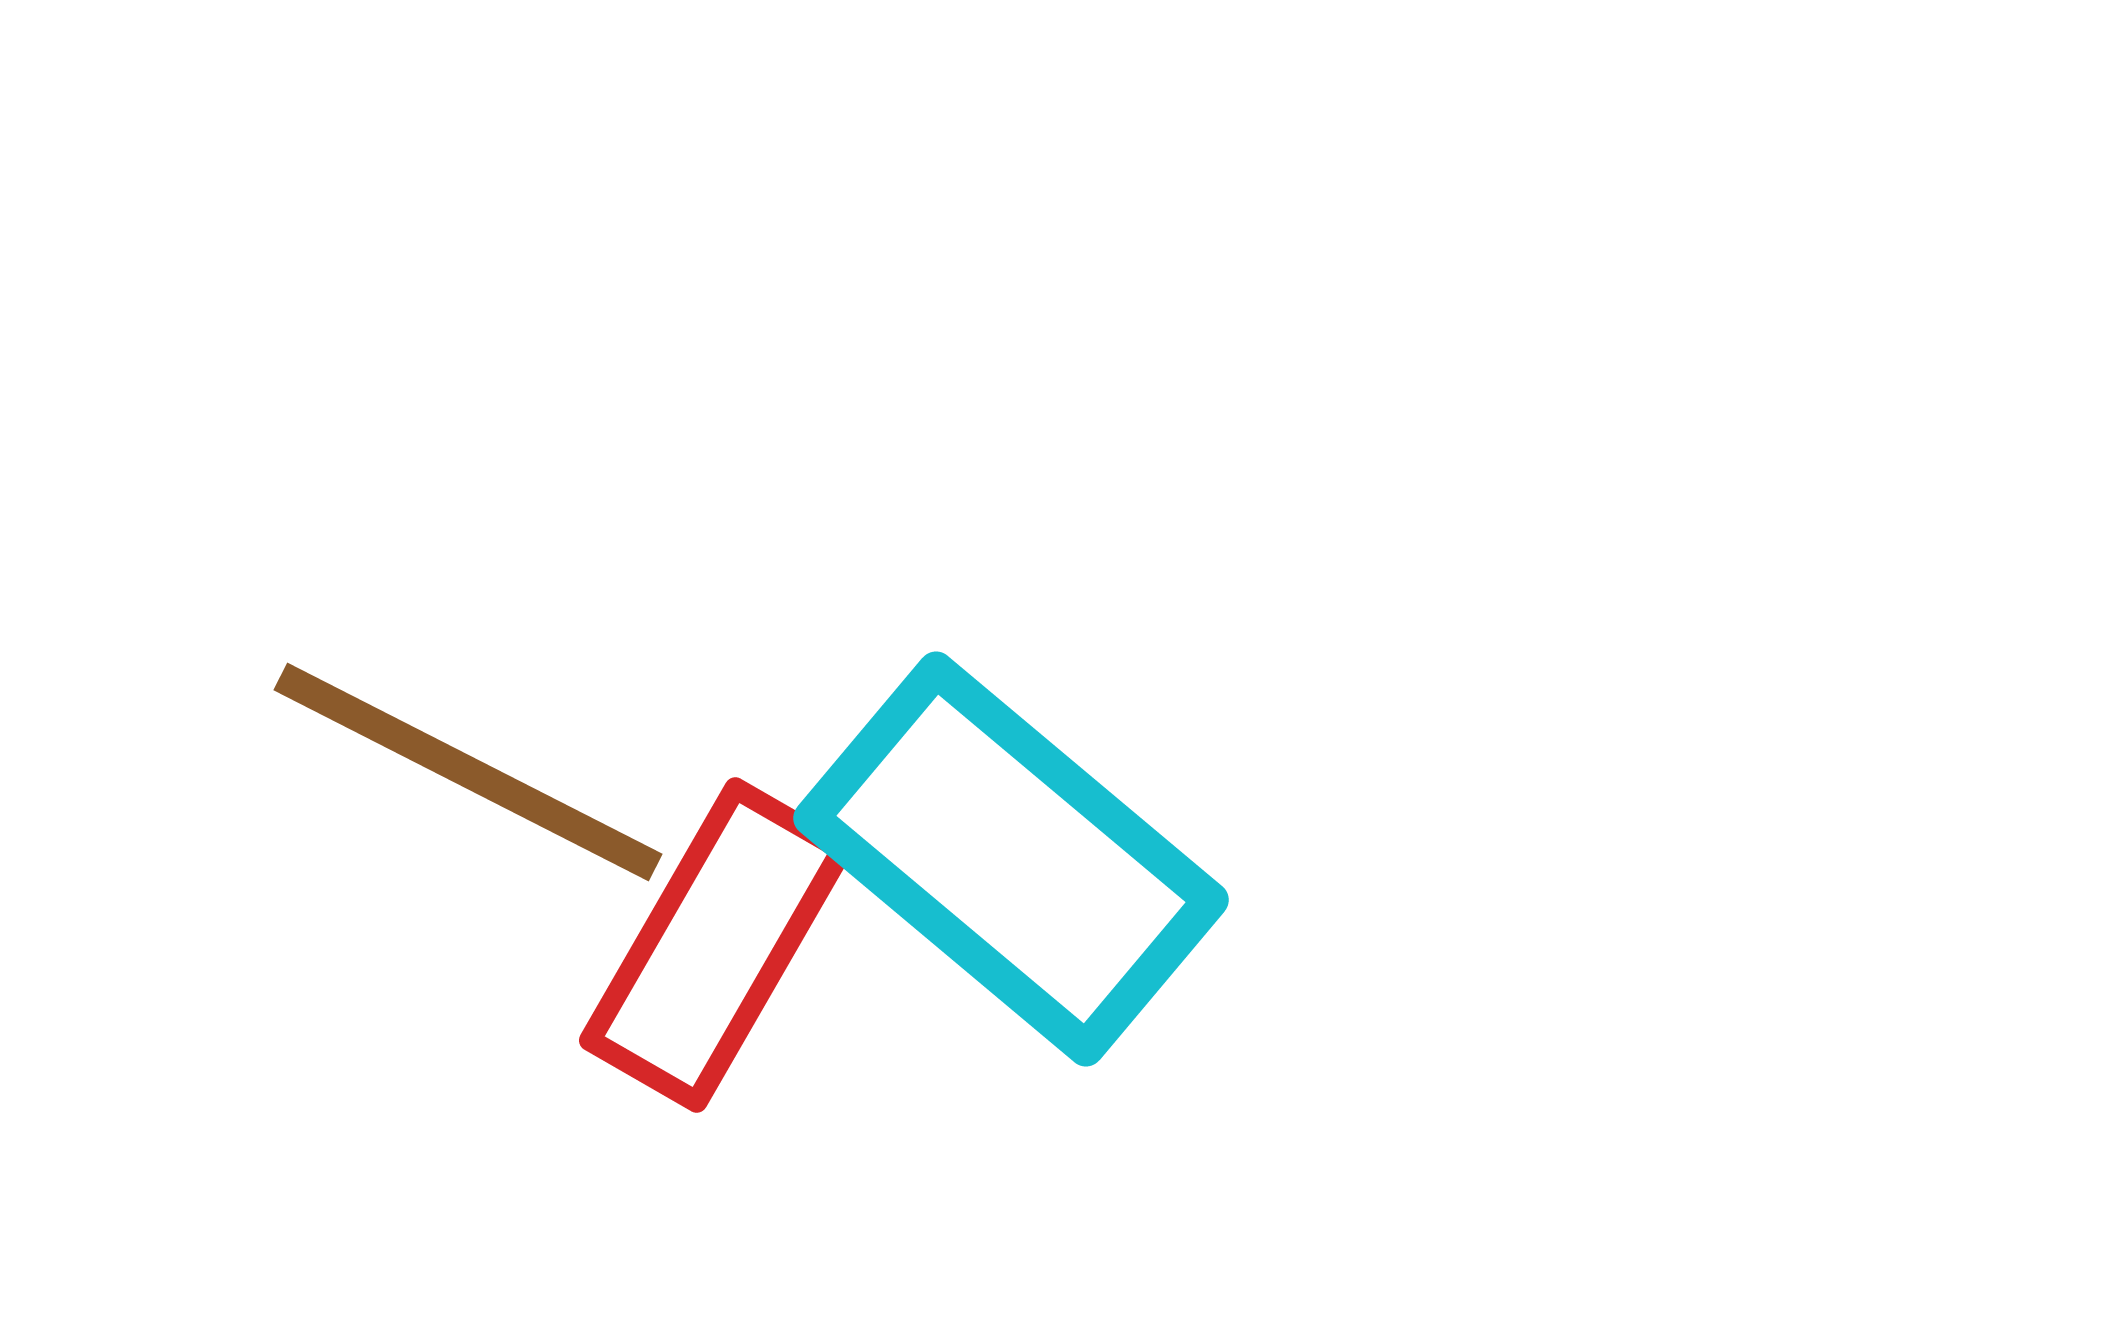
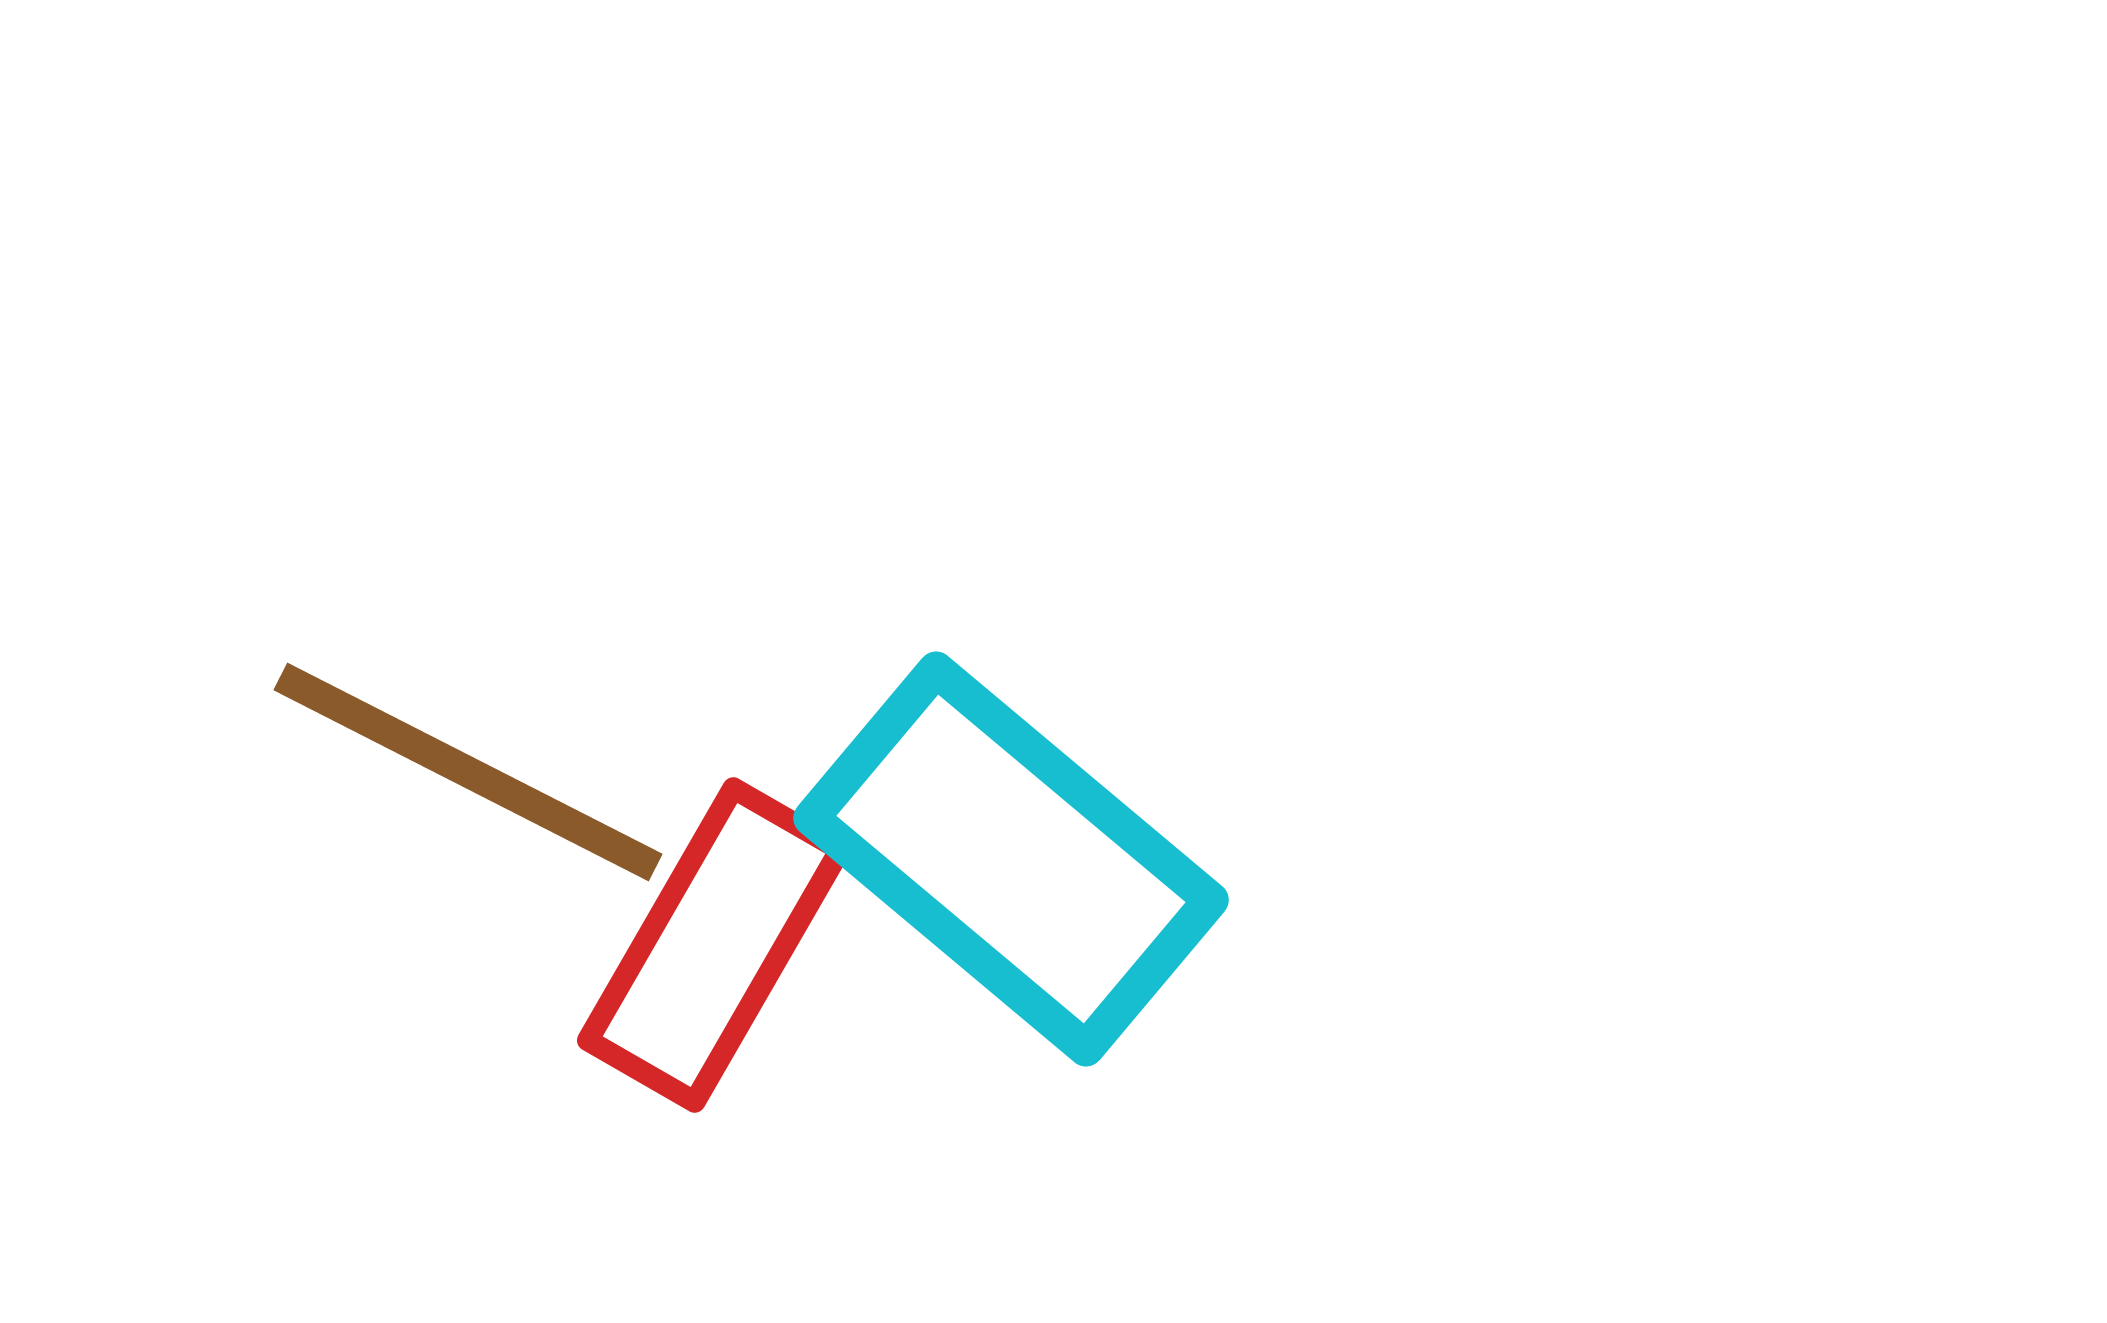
red rectangle: moved 2 px left
